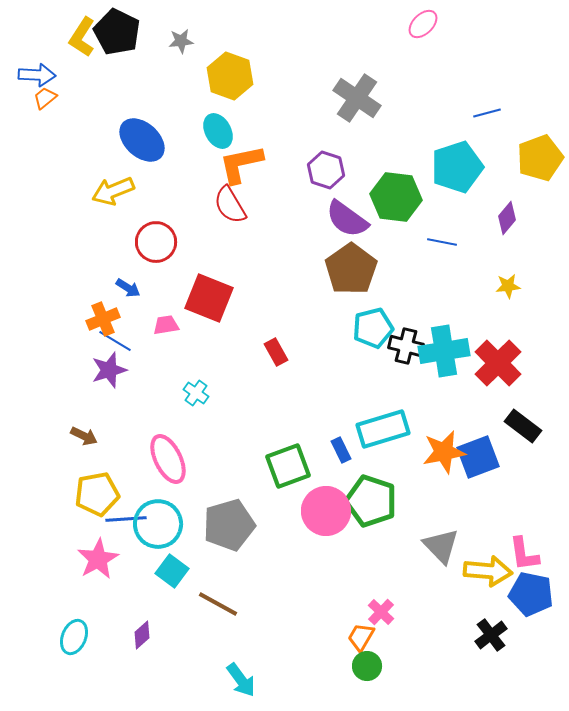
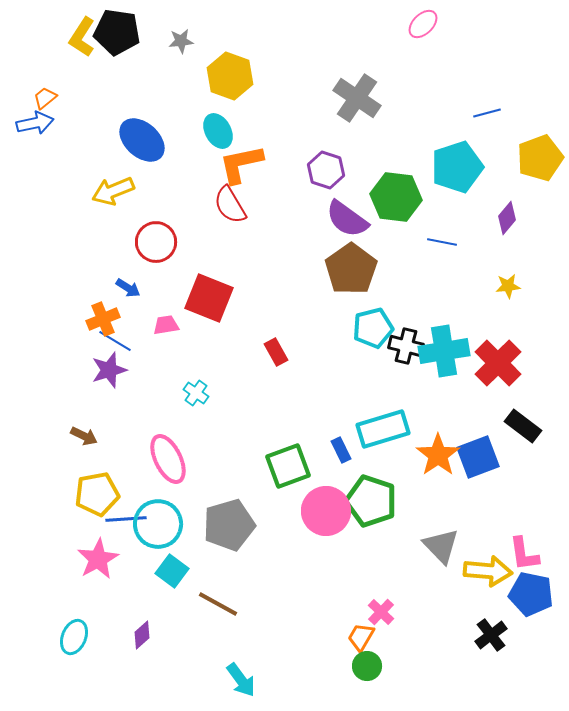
black pentagon at (117, 32): rotated 18 degrees counterclockwise
blue arrow at (37, 75): moved 2 px left, 48 px down; rotated 15 degrees counterclockwise
orange star at (444, 452): moved 6 px left, 3 px down; rotated 24 degrees counterclockwise
